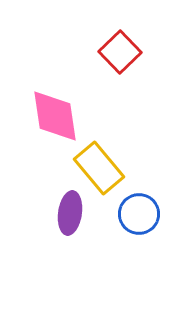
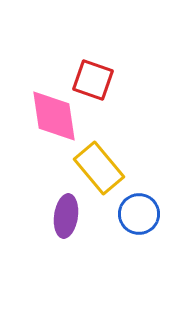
red square: moved 27 px left, 28 px down; rotated 27 degrees counterclockwise
pink diamond: moved 1 px left
purple ellipse: moved 4 px left, 3 px down
